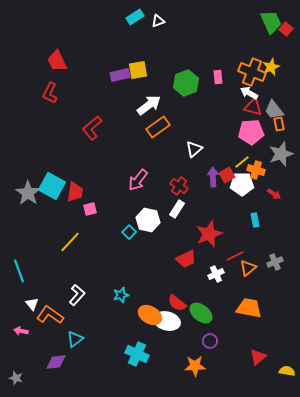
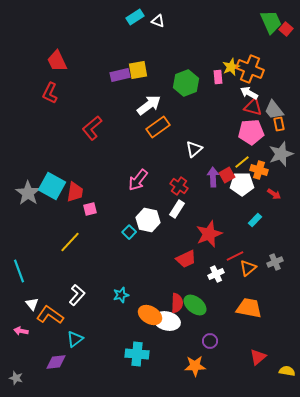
white triangle at (158, 21): rotated 40 degrees clockwise
yellow star at (271, 67): moved 40 px left
orange cross at (252, 72): moved 2 px left, 3 px up
orange cross at (256, 170): moved 3 px right
cyan rectangle at (255, 220): rotated 56 degrees clockwise
red semicircle at (177, 303): rotated 126 degrees counterclockwise
green ellipse at (201, 313): moved 6 px left, 8 px up
cyan cross at (137, 354): rotated 20 degrees counterclockwise
